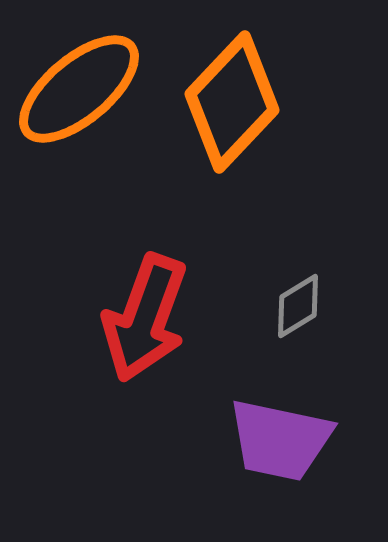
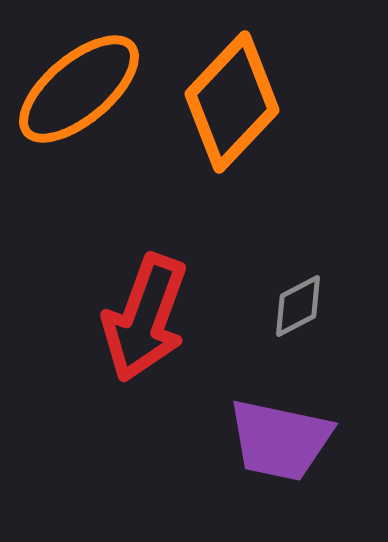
gray diamond: rotated 4 degrees clockwise
